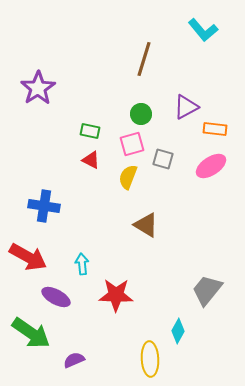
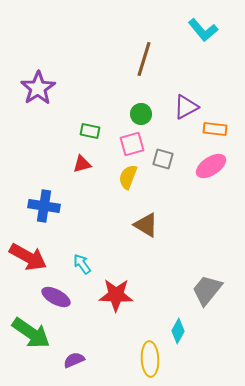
red triangle: moved 9 px left, 4 px down; rotated 42 degrees counterclockwise
cyan arrow: rotated 30 degrees counterclockwise
